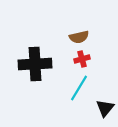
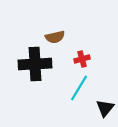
brown semicircle: moved 24 px left
